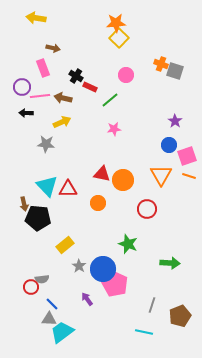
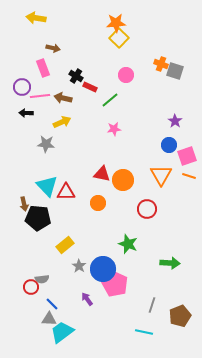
red triangle at (68, 189): moved 2 px left, 3 px down
